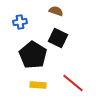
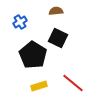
brown semicircle: rotated 24 degrees counterclockwise
blue cross: rotated 24 degrees counterclockwise
yellow rectangle: moved 1 px right, 1 px down; rotated 21 degrees counterclockwise
